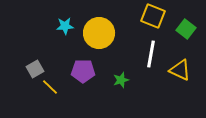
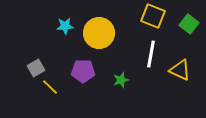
green square: moved 3 px right, 5 px up
gray square: moved 1 px right, 1 px up
